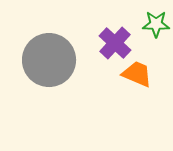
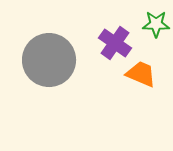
purple cross: rotated 8 degrees counterclockwise
orange trapezoid: moved 4 px right
